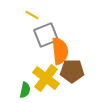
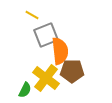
green semicircle: rotated 14 degrees clockwise
